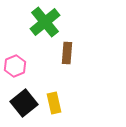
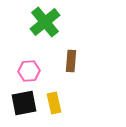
brown rectangle: moved 4 px right, 8 px down
pink hexagon: moved 14 px right, 5 px down; rotated 20 degrees clockwise
black square: rotated 28 degrees clockwise
